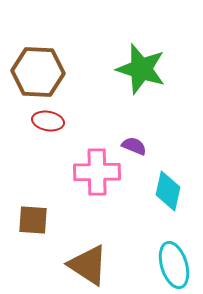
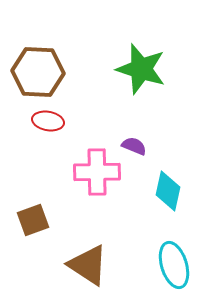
brown square: rotated 24 degrees counterclockwise
